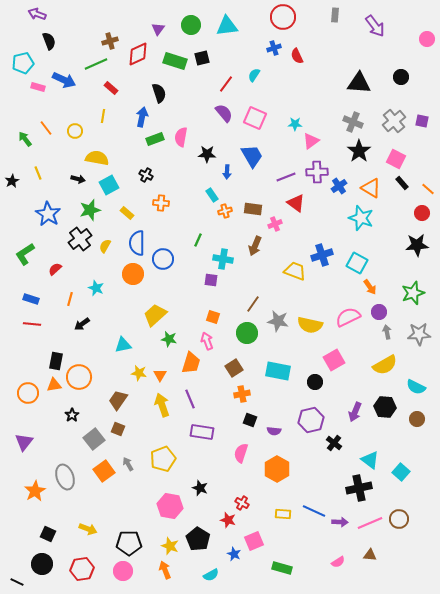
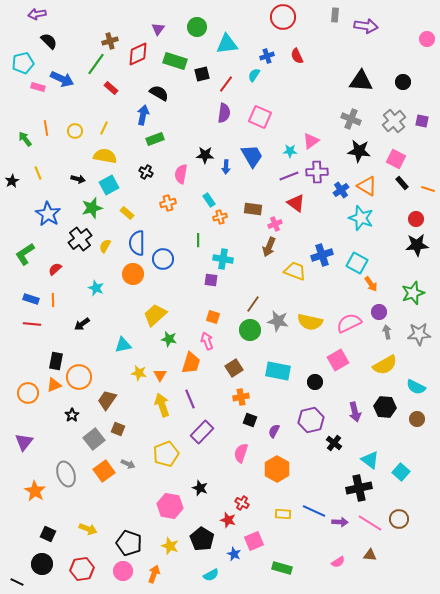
purple arrow at (37, 14): rotated 30 degrees counterclockwise
green circle at (191, 25): moved 6 px right, 2 px down
cyan triangle at (227, 26): moved 18 px down
purple arrow at (375, 26): moved 9 px left; rotated 45 degrees counterclockwise
black semicircle at (49, 41): rotated 24 degrees counterclockwise
blue cross at (274, 48): moved 7 px left, 8 px down
black square at (202, 58): moved 16 px down
green line at (96, 64): rotated 30 degrees counterclockwise
black circle at (401, 77): moved 2 px right, 5 px down
blue arrow at (64, 80): moved 2 px left, 1 px up
black triangle at (359, 83): moved 2 px right, 2 px up
black semicircle at (159, 93): rotated 42 degrees counterclockwise
purple semicircle at (224, 113): rotated 48 degrees clockwise
yellow line at (103, 116): moved 1 px right, 12 px down; rotated 16 degrees clockwise
blue arrow at (142, 117): moved 1 px right, 2 px up
pink square at (255, 118): moved 5 px right, 1 px up
gray cross at (353, 122): moved 2 px left, 3 px up
cyan star at (295, 124): moved 5 px left, 27 px down
orange line at (46, 128): rotated 28 degrees clockwise
pink semicircle at (181, 137): moved 37 px down
black star at (359, 151): rotated 30 degrees counterclockwise
black star at (207, 154): moved 2 px left, 1 px down
yellow semicircle at (97, 158): moved 8 px right, 2 px up
blue arrow at (227, 172): moved 1 px left, 5 px up
black cross at (146, 175): moved 3 px up
purple line at (286, 177): moved 3 px right, 1 px up
blue cross at (339, 186): moved 2 px right, 4 px down
orange triangle at (371, 188): moved 4 px left, 2 px up
orange line at (428, 189): rotated 24 degrees counterclockwise
cyan rectangle at (212, 195): moved 3 px left, 5 px down
orange cross at (161, 203): moved 7 px right; rotated 21 degrees counterclockwise
green star at (90, 210): moved 2 px right, 2 px up
orange cross at (225, 211): moved 5 px left, 6 px down
red circle at (422, 213): moved 6 px left, 6 px down
green line at (198, 240): rotated 24 degrees counterclockwise
brown arrow at (255, 246): moved 14 px right, 1 px down
orange arrow at (370, 287): moved 1 px right, 3 px up
orange line at (70, 299): moved 17 px left, 1 px down; rotated 16 degrees counterclockwise
pink semicircle at (348, 317): moved 1 px right, 6 px down
yellow semicircle at (310, 325): moved 3 px up
green circle at (247, 333): moved 3 px right, 3 px up
pink square at (334, 360): moved 4 px right
orange triangle at (54, 385): rotated 14 degrees counterclockwise
orange cross at (242, 394): moved 1 px left, 3 px down
brown trapezoid at (118, 400): moved 11 px left
purple arrow at (355, 412): rotated 36 degrees counterclockwise
purple semicircle at (274, 431): rotated 112 degrees clockwise
purple rectangle at (202, 432): rotated 55 degrees counterclockwise
yellow pentagon at (163, 459): moved 3 px right, 5 px up
gray arrow at (128, 464): rotated 144 degrees clockwise
gray ellipse at (65, 477): moved 1 px right, 3 px up
orange star at (35, 491): rotated 10 degrees counterclockwise
pink line at (370, 523): rotated 55 degrees clockwise
black pentagon at (198, 539): moved 4 px right
black pentagon at (129, 543): rotated 20 degrees clockwise
orange arrow at (165, 570): moved 11 px left, 4 px down; rotated 42 degrees clockwise
